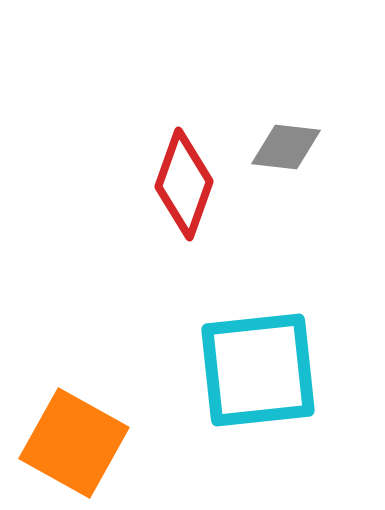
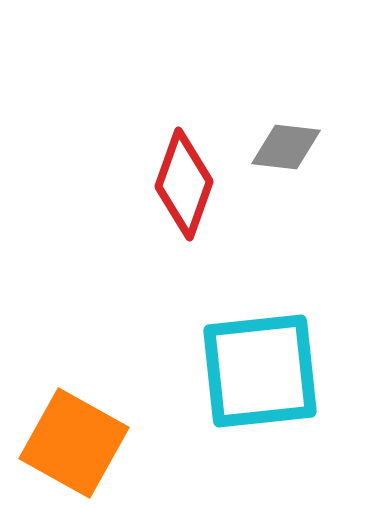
cyan square: moved 2 px right, 1 px down
